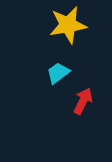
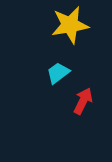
yellow star: moved 2 px right
